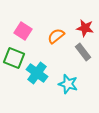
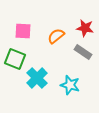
pink square: rotated 30 degrees counterclockwise
gray rectangle: rotated 18 degrees counterclockwise
green square: moved 1 px right, 1 px down
cyan cross: moved 5 px down; rotated 10 degrees clockwise
cyan star: moved 2 px right, 1 px down
